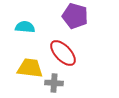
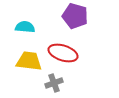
red ellipse: rotated 28 degrees counterclockwise
yellow trapezoid: moved 1 px left, 7 px up
gray cross: rotated 24 degrees counterclockwise
